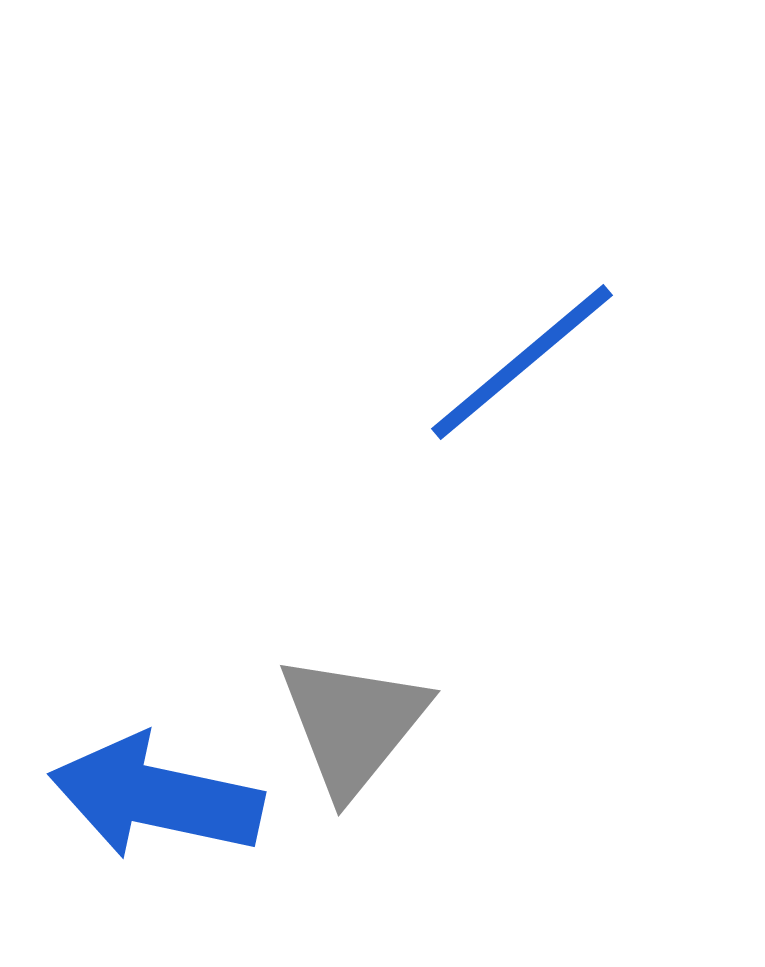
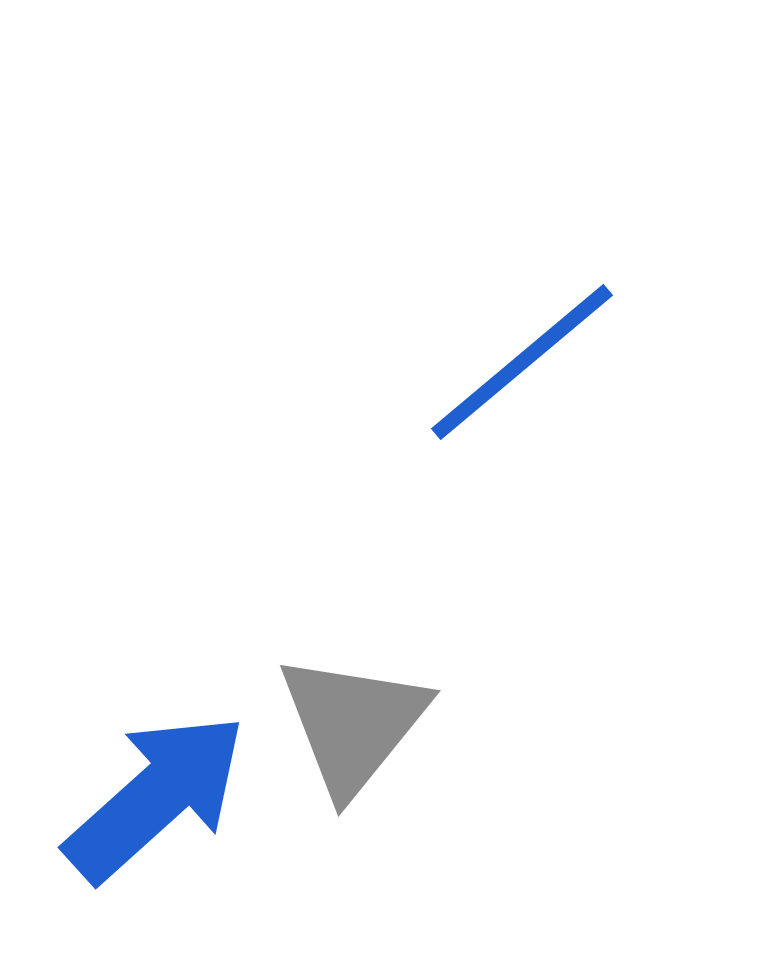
blue arrow: rotated 126 degrees clockwise
